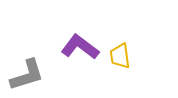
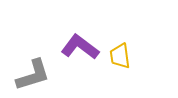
gray L-shape: moved 6 px right
